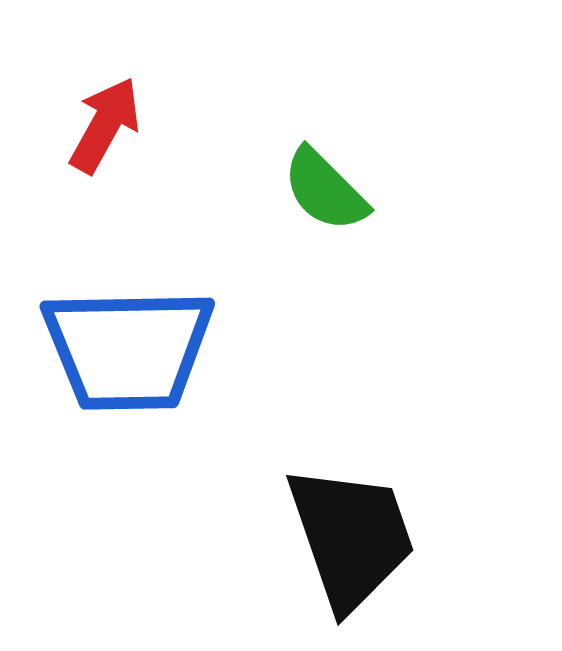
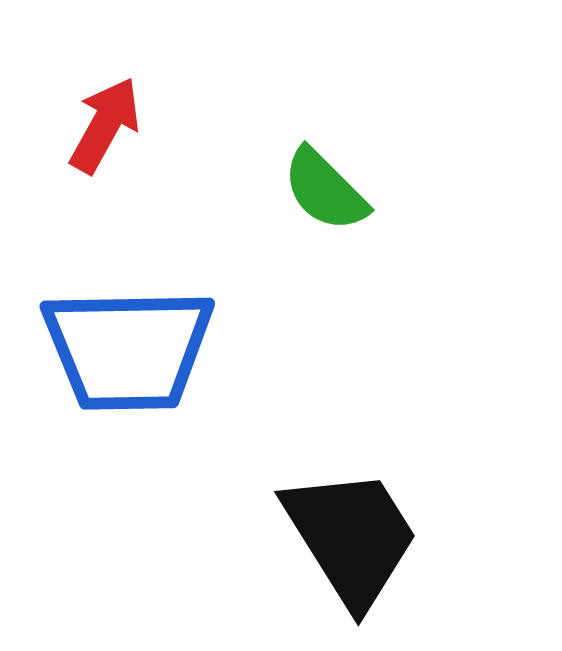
black trapezoid: rotated 13 degrees counterclockwise
